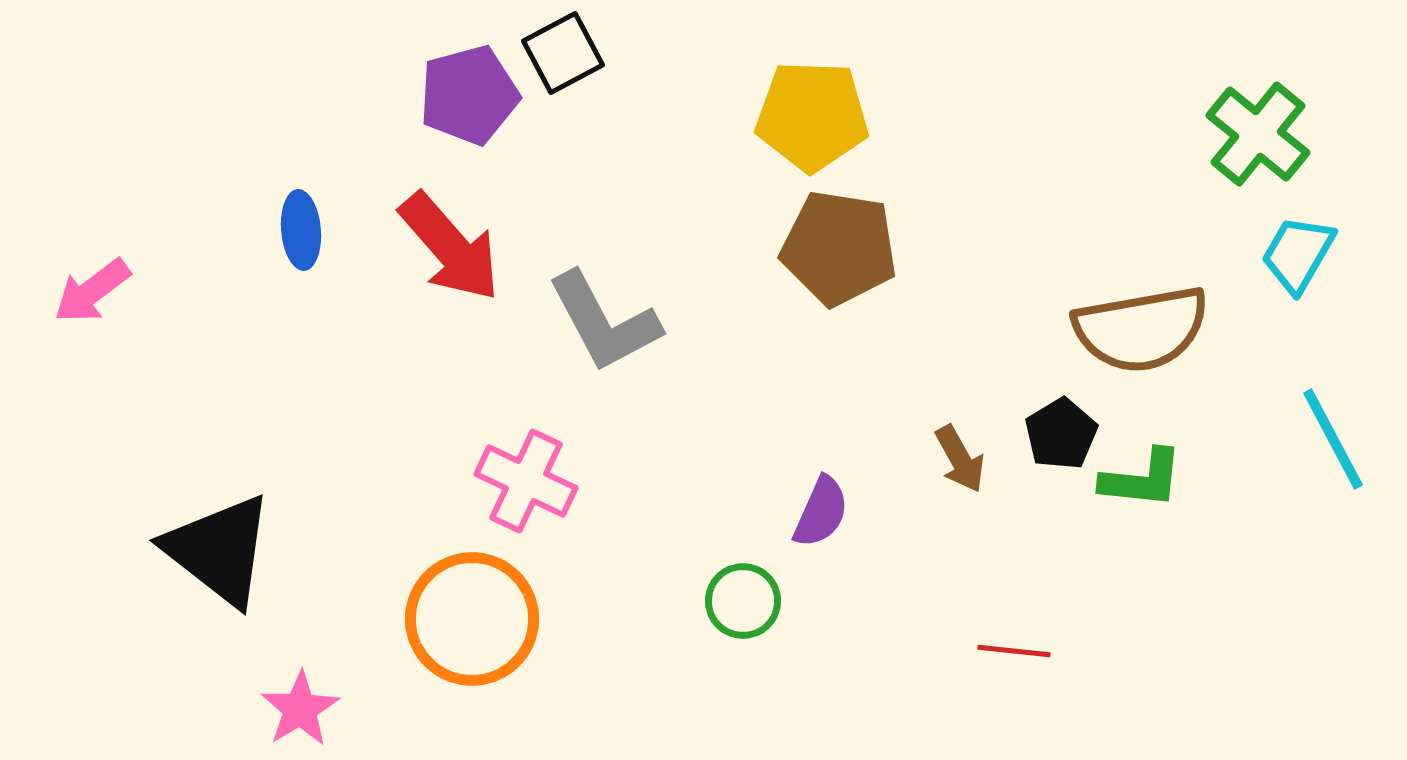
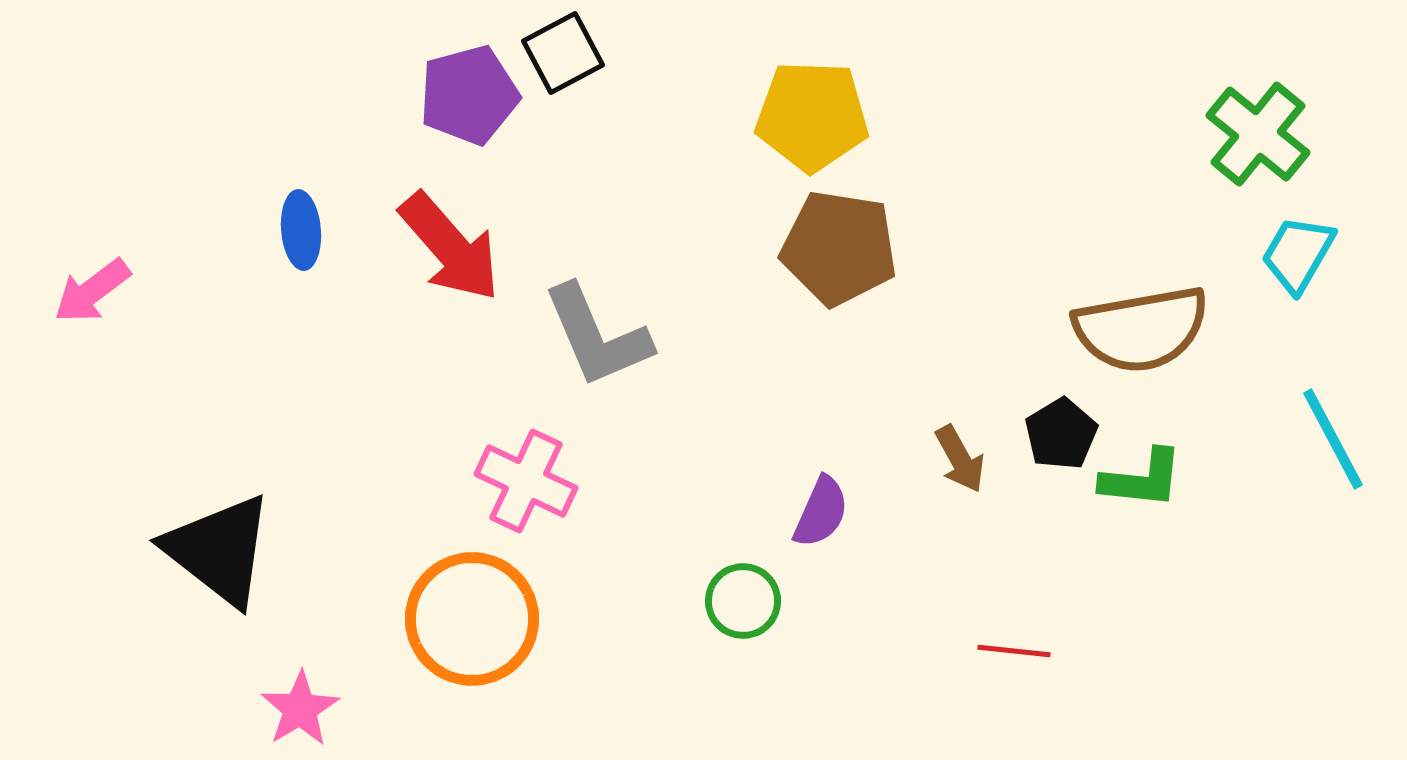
gray L-shape: moved 7 px left, 14 px down; rotated 5 degrees clockwise
